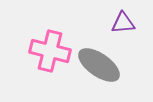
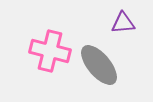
gray ellipse: rotated 15 degrees clockwise
